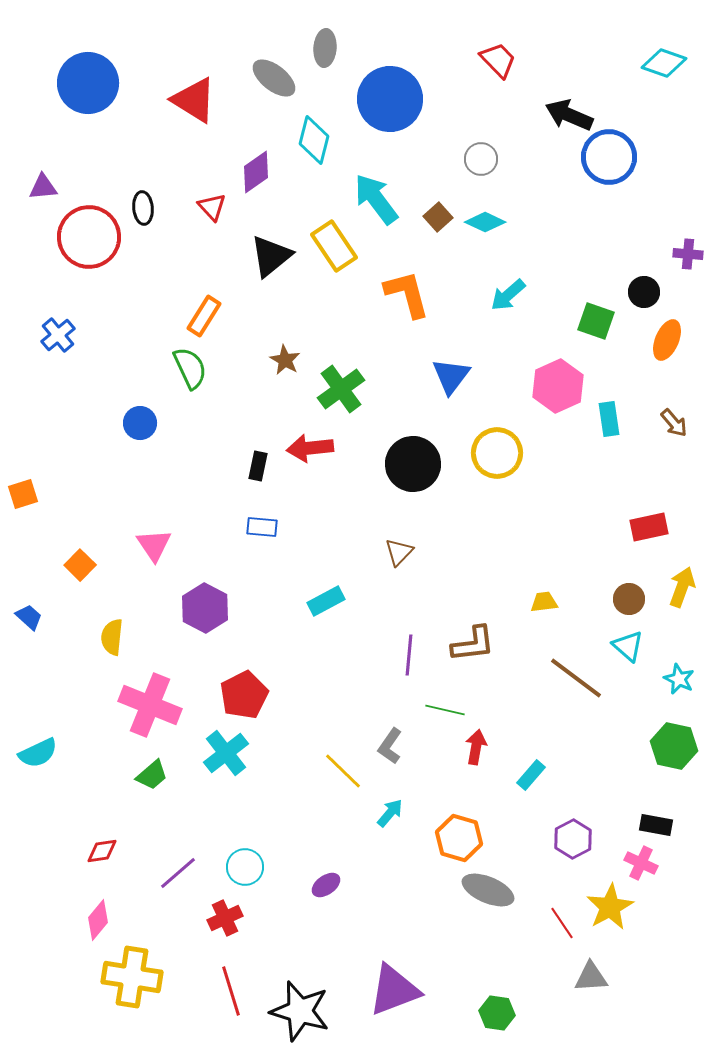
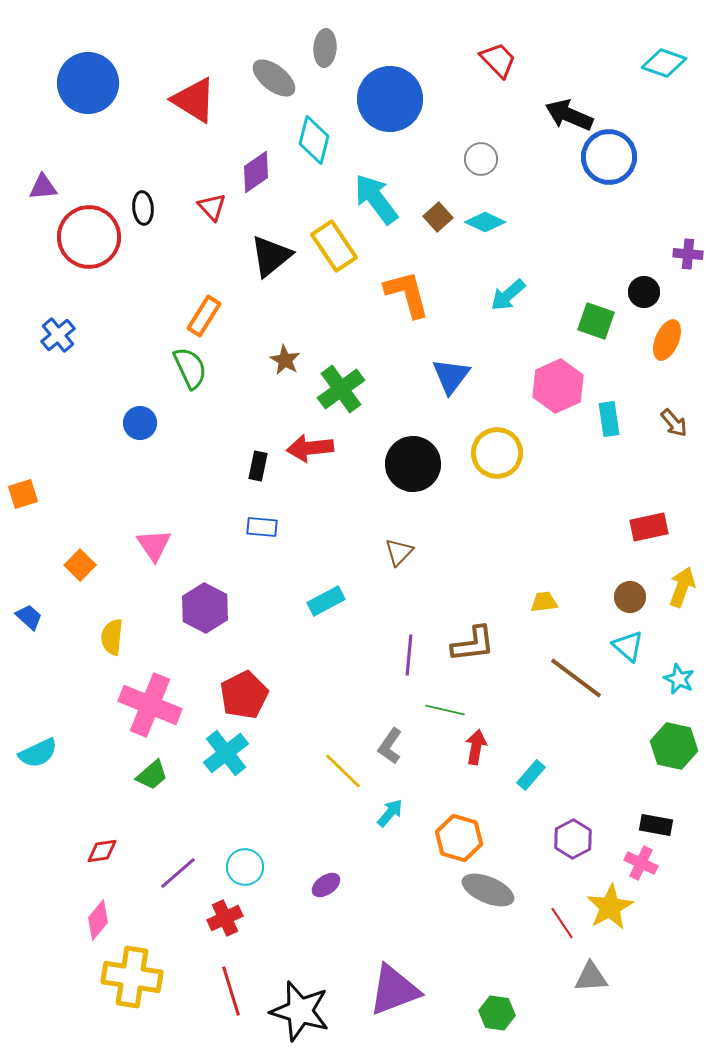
brown circle at (629, 599): moved 1 px right, 2 px up
